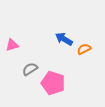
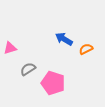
pink triangle: moved 2 px left, 3 px down
orange semicircle: moved 2 px right
gray semicircle: moved 2 px left
